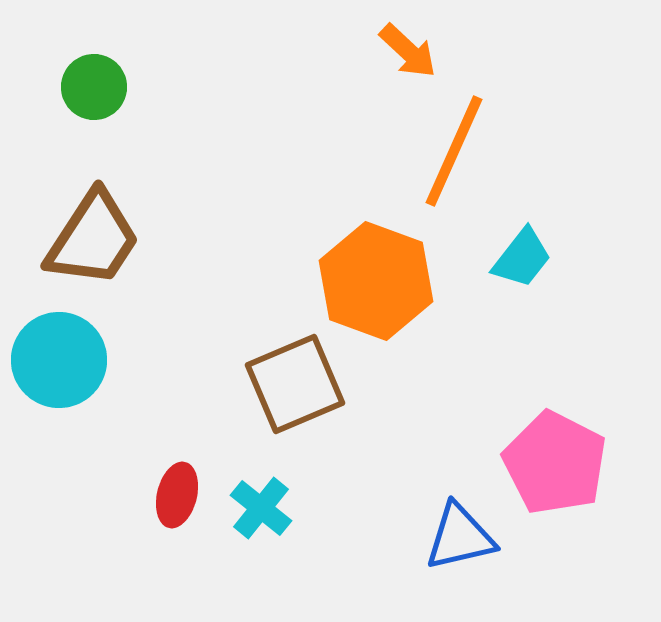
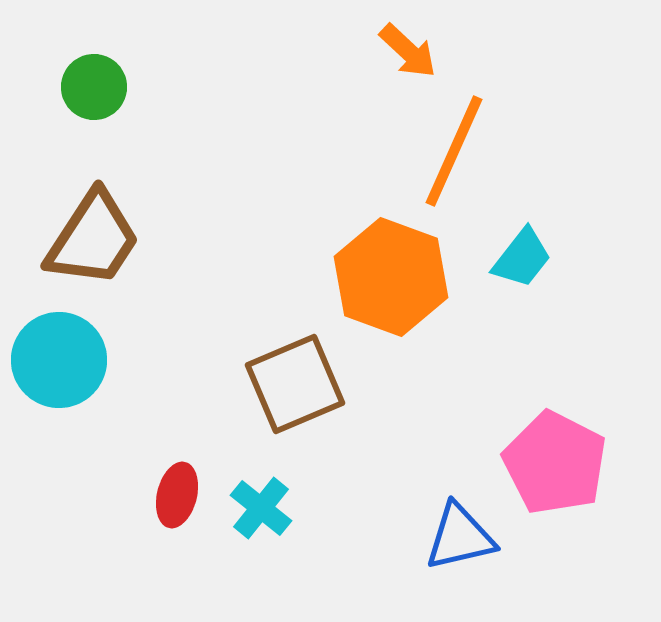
orange hexagon: moved 15 px right, 4 px up
